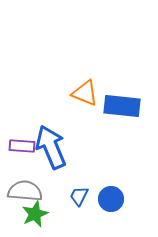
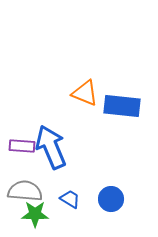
blue trapezoid: moved 9 px left, 3 px down; rotated 95 degrees clockwise
green star: rotated 24 degrees clockwise
